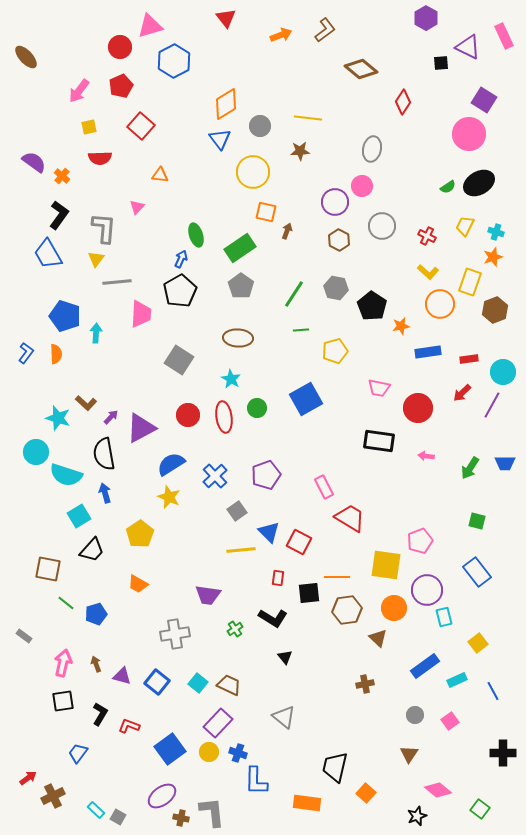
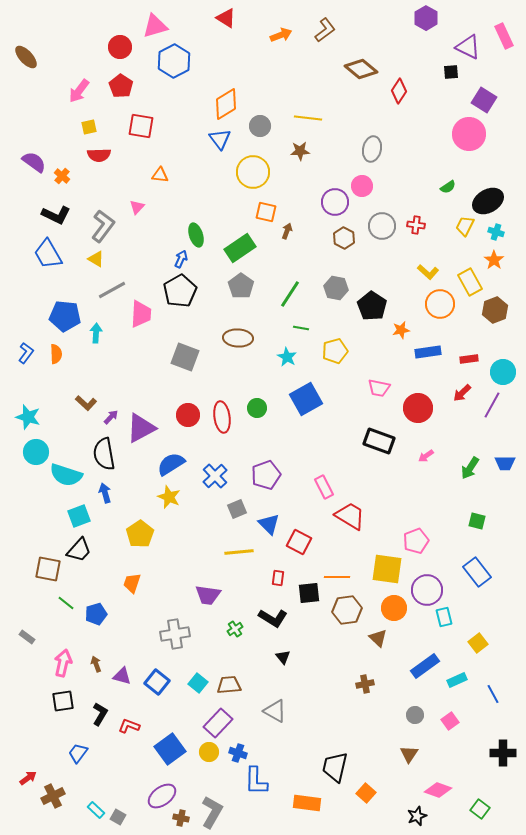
red triangle at (226, 18): rotated 20 degrees counterclockwise
pink triangle at (150, 26): moved 5 px right
black square at (441, 63): moved 10 px right, 9 px down
red pentagon at (121, 86): rotated 15 degrees counterclockwise
red diamond at (403, 102): moved 4 px left, 11 px up
red square at (141, 126): rotated 32 degrees counterclockwise
red semicircle at (100, 158): moved 1 px left, 3 px up
black ellipse at (479, 183): moved 9 px right, 18 px down
black L-shape at (59, 215): moved 3 px left; rotated 80 degrees clockwise
gray L-shape at (104, 228): moved 1 px left, 2 px up; rotated 32 degrees clockwise
red cross at (427, 236): moved 11 px left, 11 px up; rotated 18 degrees counterclockwise
brown hexagon at (339, 240): moved 5 px right, 2 px up
orange star at (493, 257): moved 1 px right, 3 px down; rotated 18 degrees counterclockwise
yellow triangle at (96, 259): rotated 36 degrees counterclockwise
gray line at (117, 282): moved 5 px left, 8 px down; rotated 24 degrees counterclockwise
yellow rectangle at (470, 282): rotated 48 degrees counterclockwise
green line at (294, 294): moved 4 px left
blue pentagon at (65, 316): rotated 12 degrees counterclockwise
orange star at (401, 326): moved 4 px down
green line at (301, 330): moved 2 px up; rotated 14 degrees clockwise
gray square at (179, 360): moved 6 px right, 3 px up; rotated 12 degrees counterclockwise
cyan star at (231, 379): moved 56 px right, 22 px up
red ellipse at (224, 417): moved 2 px left
cyan star at (58, 418): moved 30 px left, 1 px up
black rectangle at (379, 441): rotated 12 degrees clockwise
pink arrow at (426, 456): rotated 42 degrees counterclockwise
gray square at (237, 511): moved 2 px up; rotated 12 degrees clockwise
cyan square at (79, 516): rotated 10 degrees clockwise
red trapezoid at (350, 518): moved 2 px up
blue triangle at (269, 532): moved 8 px up
pink pentagon at (420, 541): moved 4 px left
black trapezoid at (92, 550): moved 13 px left
yellow line at (241, 550): moved 2 px left, 2 px down
yellow square at (386, 565): moved 1 px right, 4 px down
orange trapezoid at (138, 584): moved 6 px left, 1 px up; rotated 80 degrees clockwise
gray rectangle at (24, 636): moved 3 px right, 1 px down
black triangle at (285, 657): moved 2 px left
brown trapezoid at (229, 685): rotated 30 degrees counterclockwise
blue line at (493, 691): moved 3 px down
gray triangle at (284, 717): moved 9 px left, 6 px up; rotated 10 degrees counterclockwise
pink diamond at (438, 790): rotated 20 degrees counterclockwise
gray L-shape at (212, 812): rotated 36 degrees clockwise
